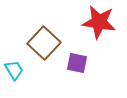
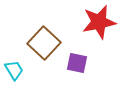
red star: rotated 20 degrees counterclockwise
